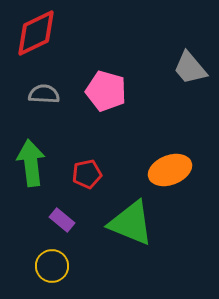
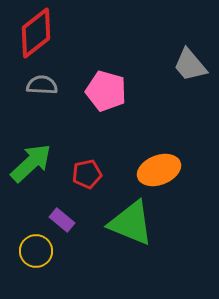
red diamond: rotated 12 degrees counterclockwise
gray trapezoid: moved 3 px up
gray semicircle: moved 2 px left, 9 px up
green arrow: rotated 54 degrees clockwise
orange ellipse: moved 11 px left
yellow circle: moved 16 px left, 15 px up
